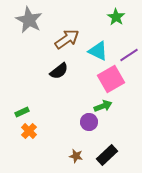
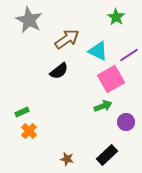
purple circle: moved 37 px right
brown star: moved 9 px left, 3 px down
